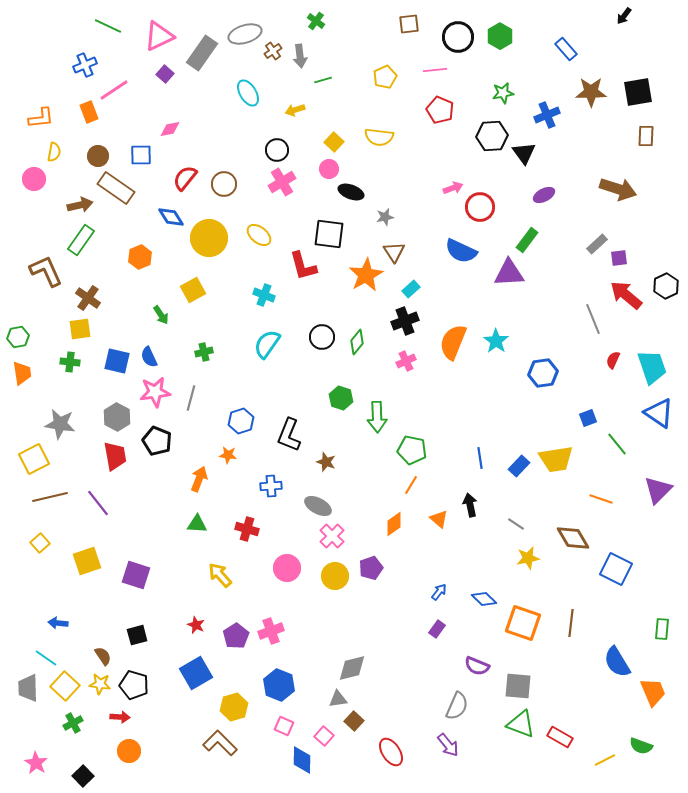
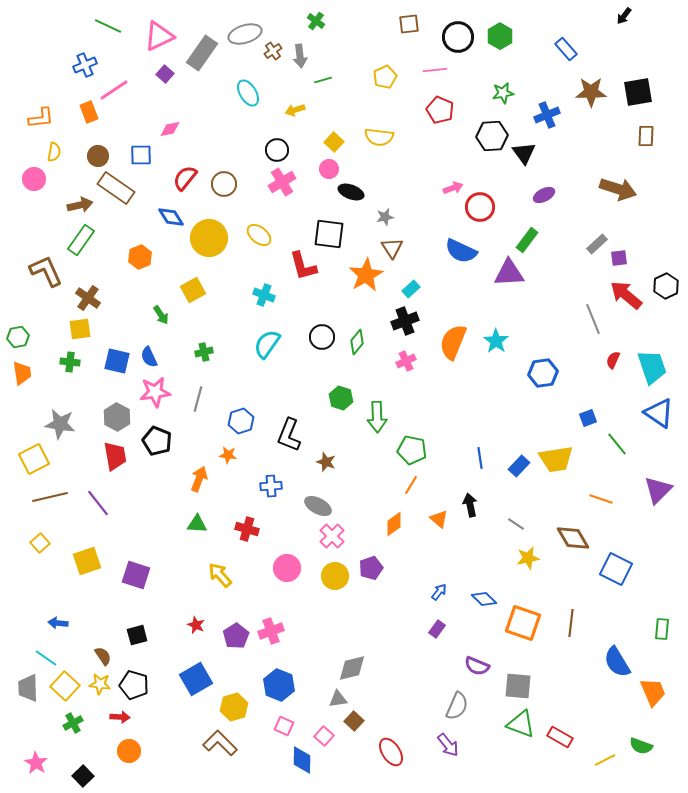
brown triangle at (394, 252): moved 2 px left, 4 px up
gray line at (191, 398): moved 7 px right, 1 px down
blue square at (196, 673): moved 6 px down
